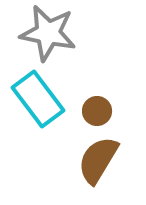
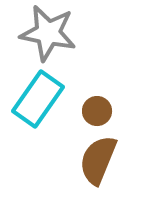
cyan rectangle: rotated 72 degrees clockwise
brown semicircle: rotated 9 degrees counterclockwise
